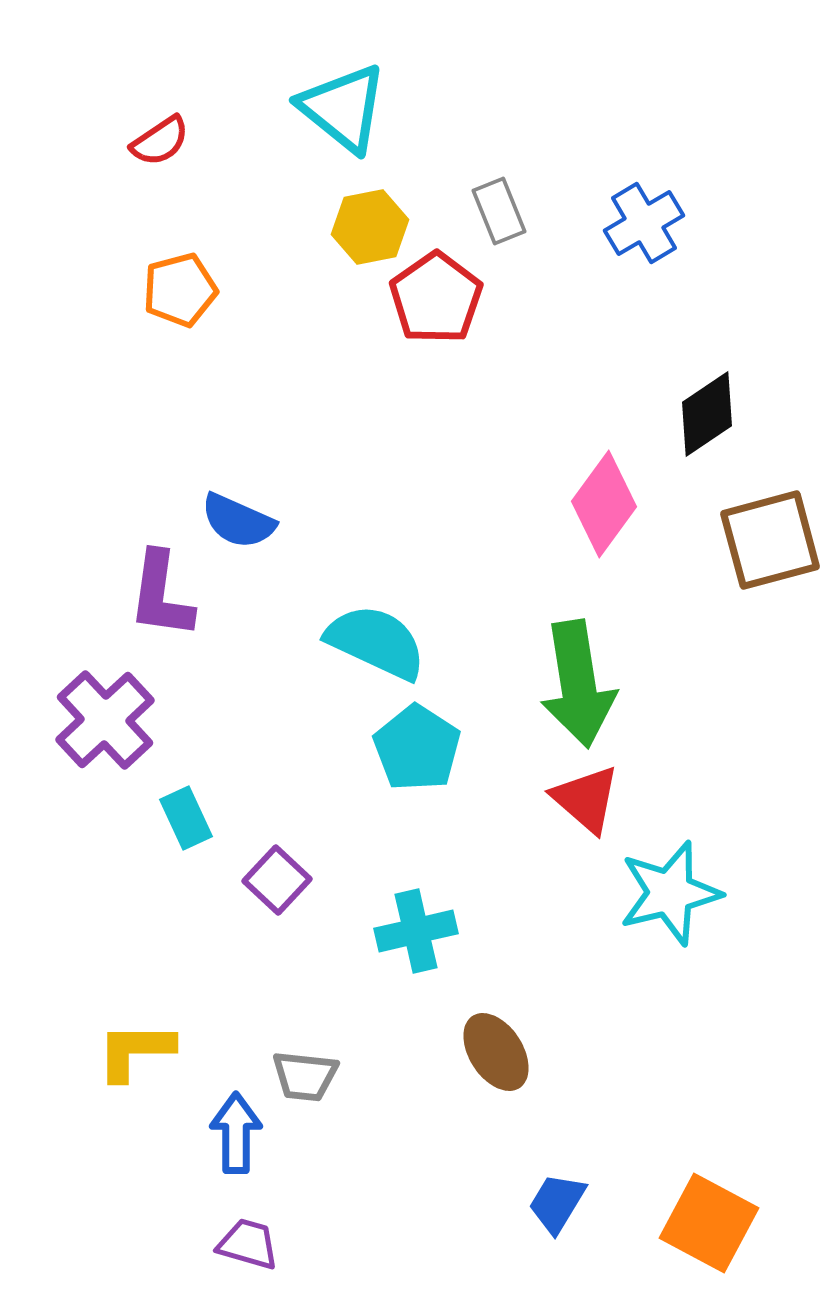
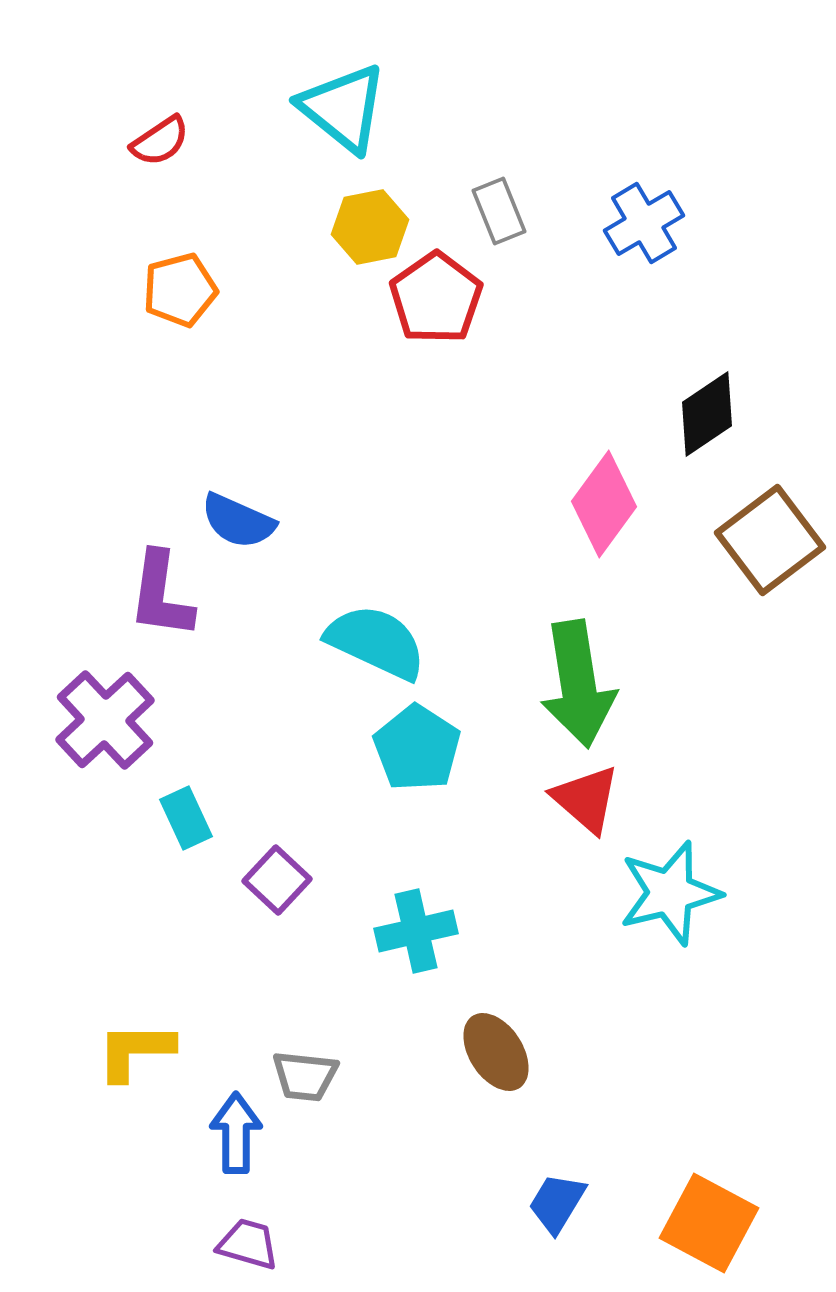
brown square: rotated 22 degrees counterclockwise
